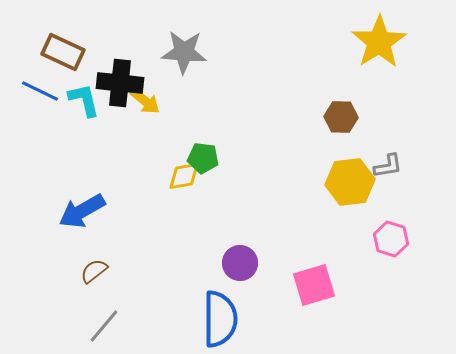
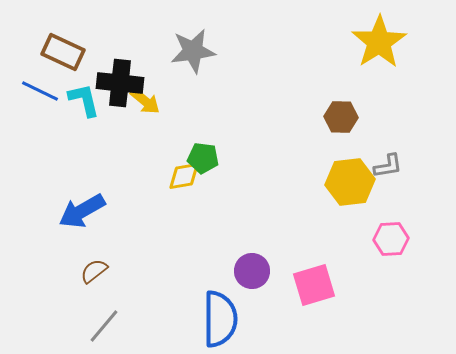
gray star: moved 9 px right, 1 px up; rotated 12 degrees counterclockwise
pink hexagon: rotated 20 degrees counterclockwise
purple circle: moved 12 px right, 8 px down
